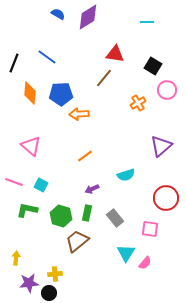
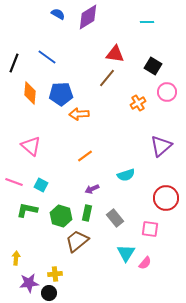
brown line: moved 3 px right
pink circle: moved 2 px down
